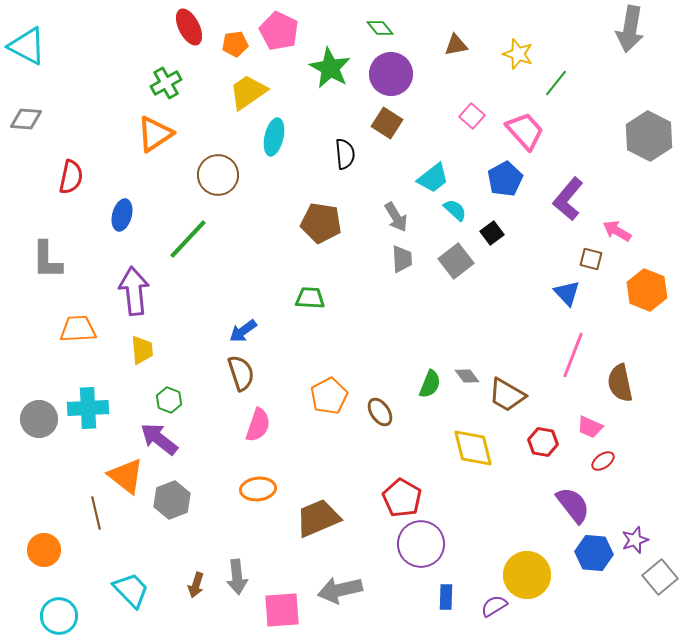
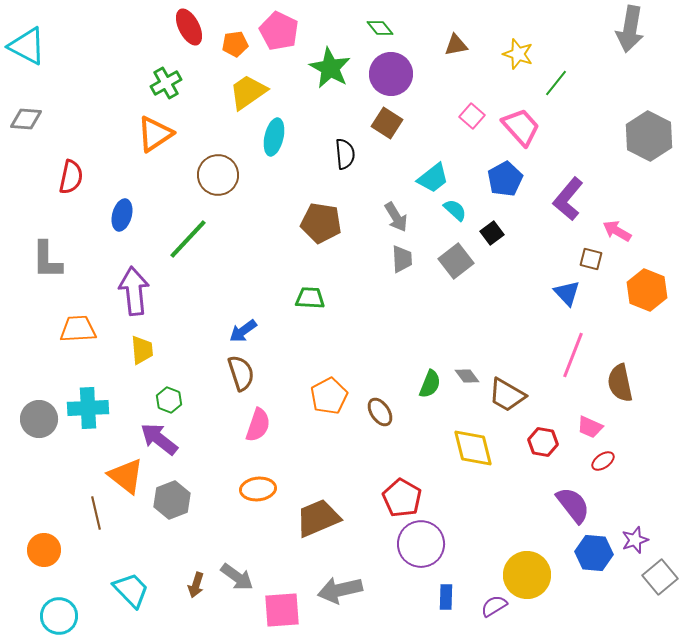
pink trapezoid at (525, 131): moved 4 px left, 4 px up
gray arrow at (237, 577): rotated 48 degrees counterclockwise
